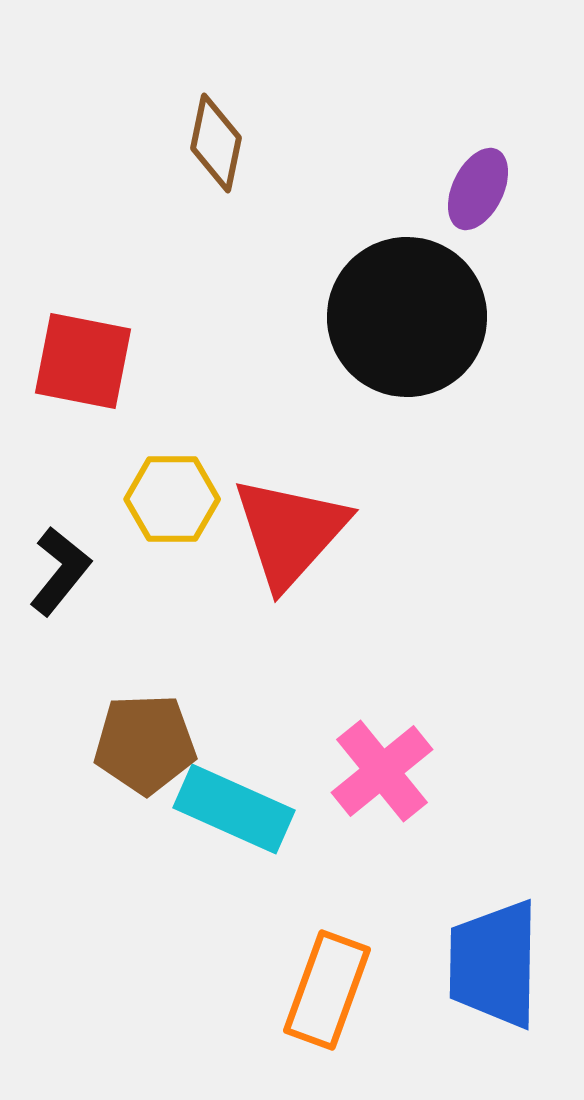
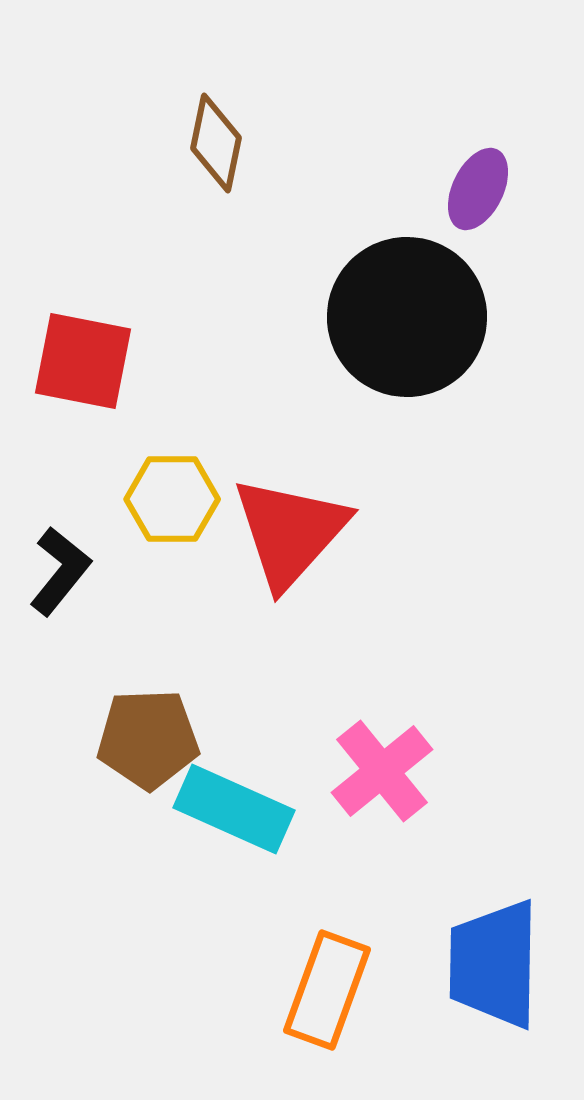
brown pentagon: moved 3 px right, 5 px up
